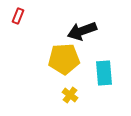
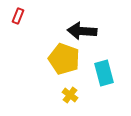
black arrow: rotated 24 degrees clockwise
yellow pentagon: rotated 24 degrees clockwise
cyan rectangle: rotated 10 degrees counterclockwise
